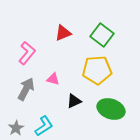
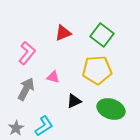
pink triangle: moved 2 px up
